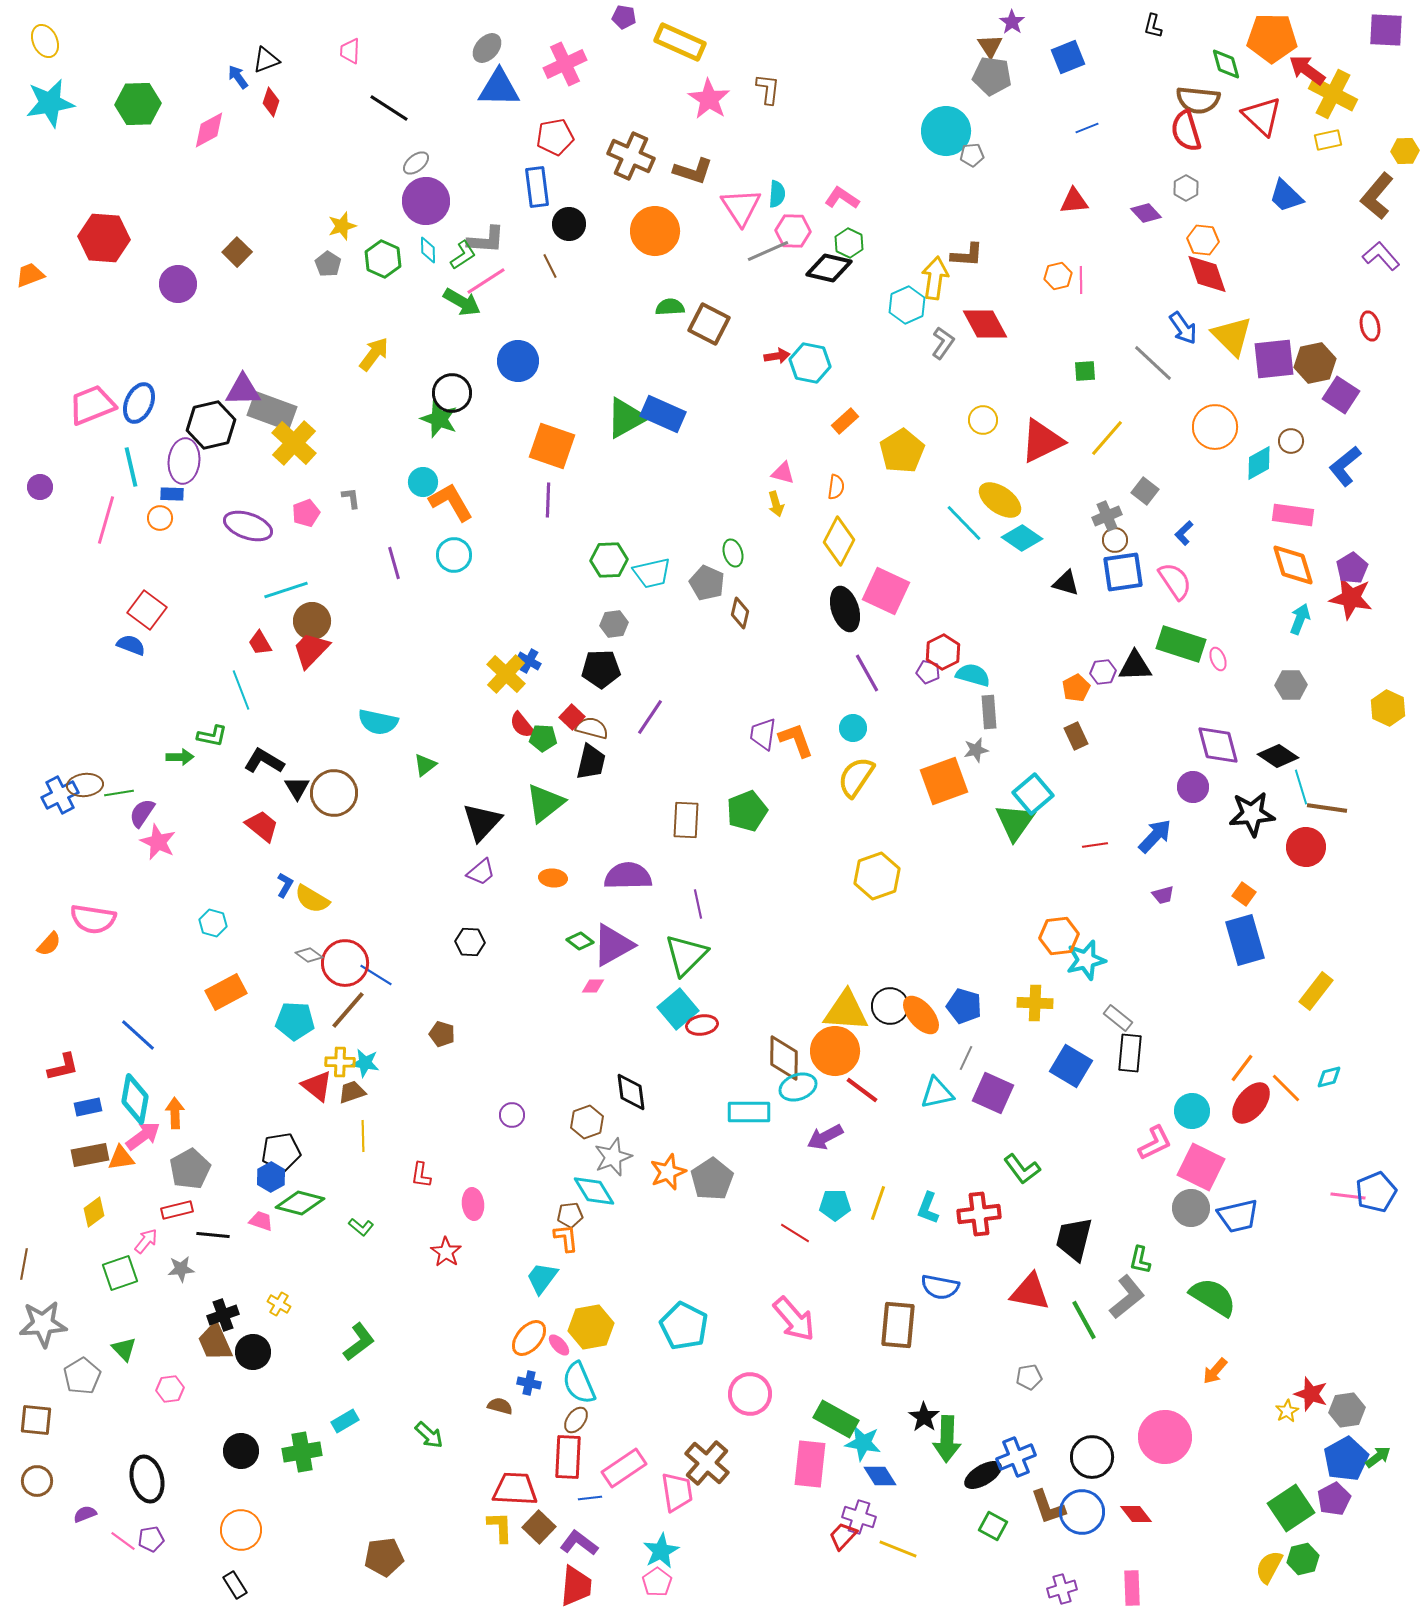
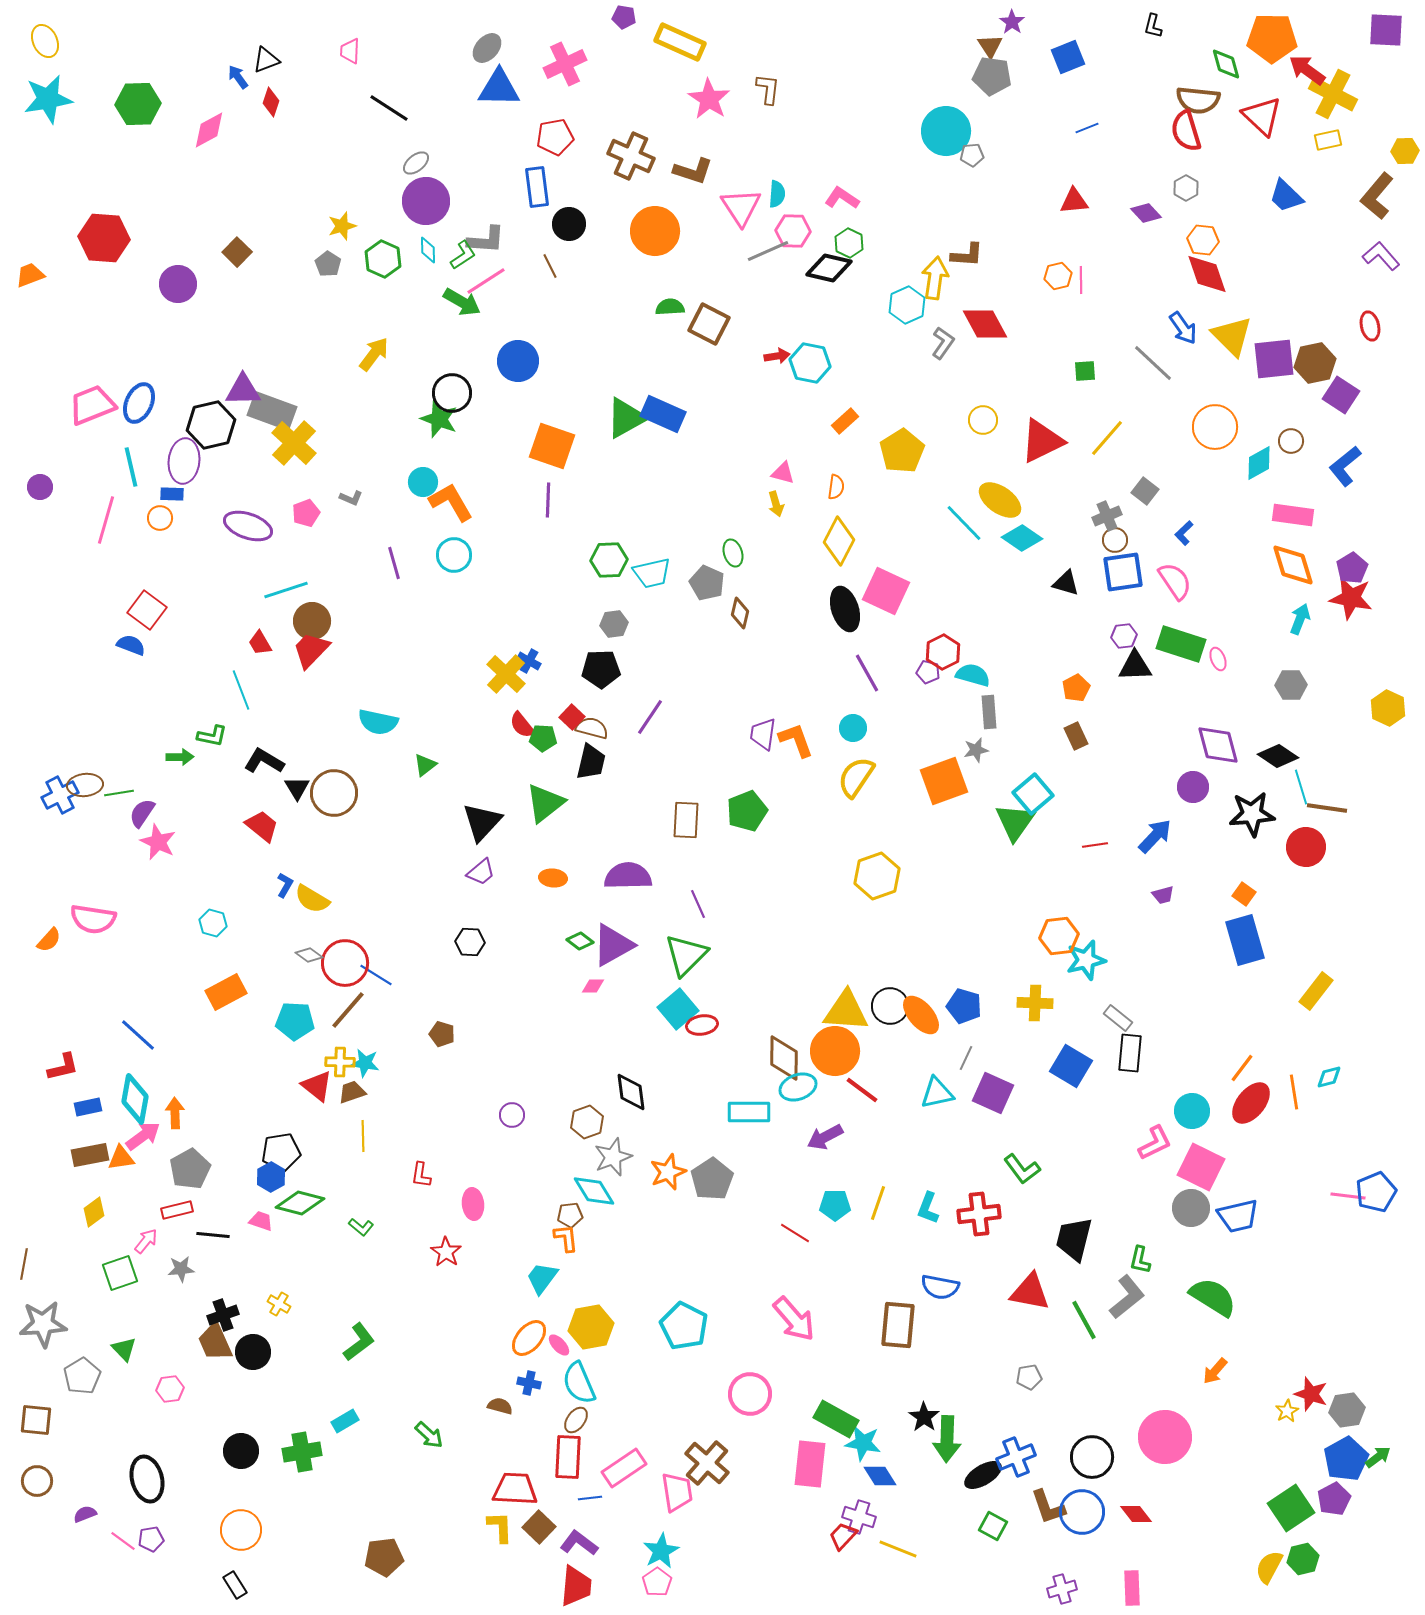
cyan star at (50, 103): moved 2 px left, 4 px up
gray L-shape at (351, 498): rotated 120 degrees clockwise
purple hexagon at (1103, 672): moved 21 px right, 36 px up
purple line at (698, 904): rotated 12 degrees counterclockwise
orange semicircle at (49, 944): moved 4 px up
orange line at (1286, 1088): moved 8 px right, 4 px down; rotated 36 degrees clockwise
